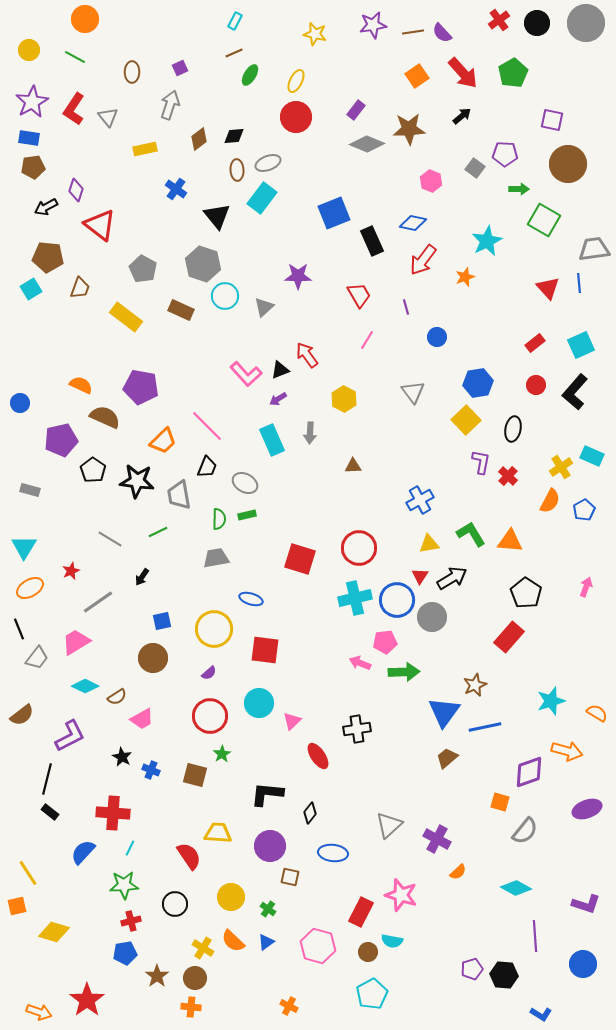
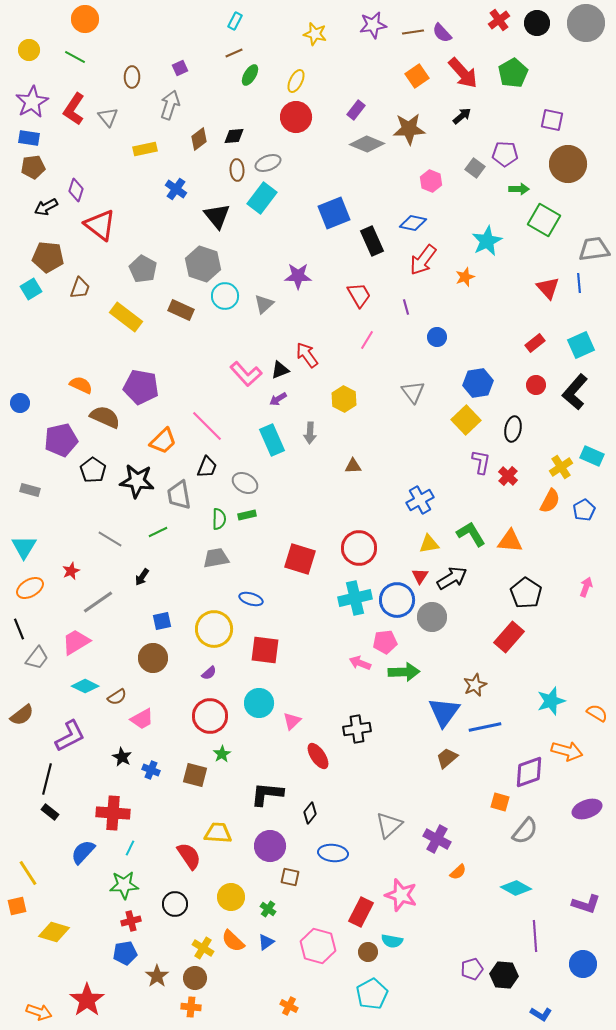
brown ellipse at (132, 72): moved 5 px down
gray triangle at (264, 307): moved 3 px up
